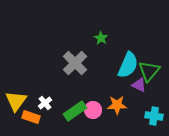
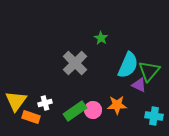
white cross: rotated 24 degrees clockwise
